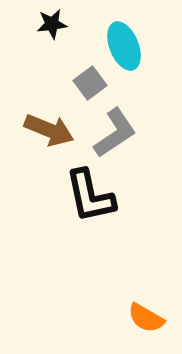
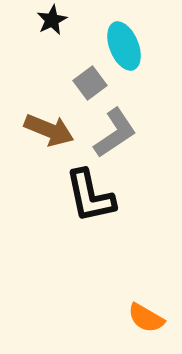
black star: moved 4 px up; rotated 20 degrees counterclockwise
